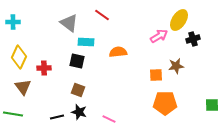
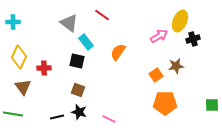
yellow ellipse: moved 1 px right, 1 px down; rotated 10 degrees counterclockwise
cyan rectangle: rotated 49 degrees clockwise
orange semicircle: rotated 48 degrees counterclockwise
orange square: rotated 32 degrees counterclockwise
